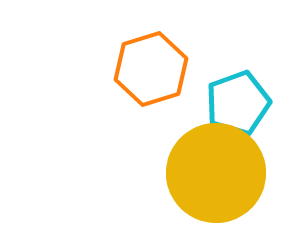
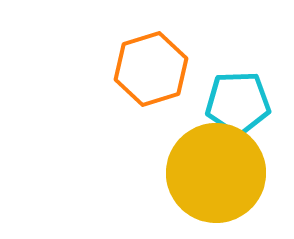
cyan pentagon: rotated 18 degrees clockwise
